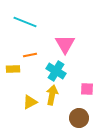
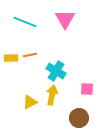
pink triangle: moved 25 px up
yellow rectangle: moved 2 px left, 11 px up
